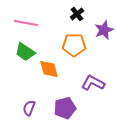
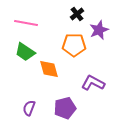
purple star: moved 5 px left
